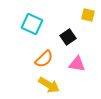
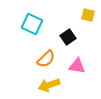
orange semicircle: moved 2 px right
pink triangle: moved 2 px down
yellow arrow: rotated 130 degrees clockwise
